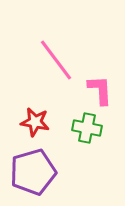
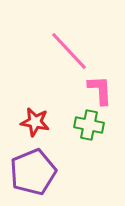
pink line: moved 13 px right, 9 px up; rotated 6 degrees counterclockwise
green cross: moved 2 px right, 3 px up
purple pentagon: rotated 6 degrees counterclockwise
